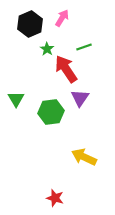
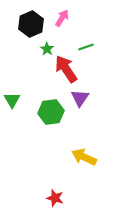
black hexagon: moved 1 px right
green line: moved 2 px right
green triangle: moved 4 px left, 1 px down
